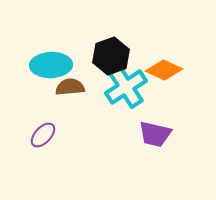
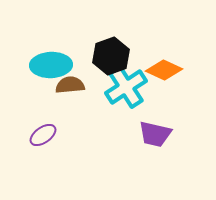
brown semicircle: moved 2 px up
purple ellipse: rotated 12 degrees clockwise
